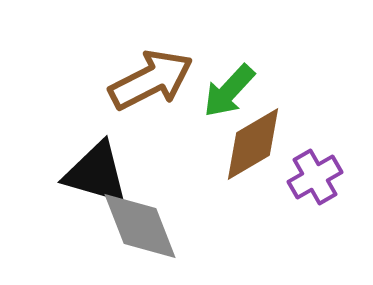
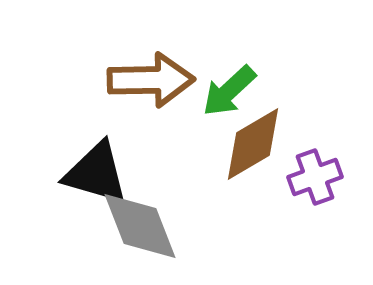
brown arrow: rotated 26 degrees clockwise
green arrow: rotated 4 degrees clockwise
purple cross: rotated 10 degrees clockwise
